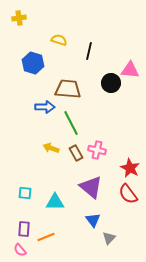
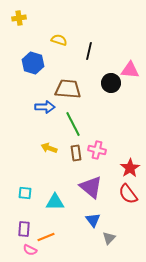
green line: moved 2 px right, 1 px down
yellow arrow: moved 2 px left
brown rectangle: rotated 21 degrees clockwise
red star: rotated 12 degrees clockwise
pink semicircle: moved 10 px right; rotated 24 degrees counterclockwise
